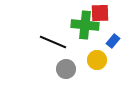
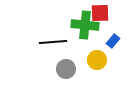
black line: rotated 28 degrees counterclockwise
